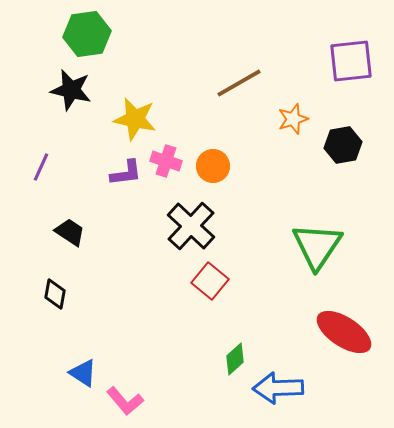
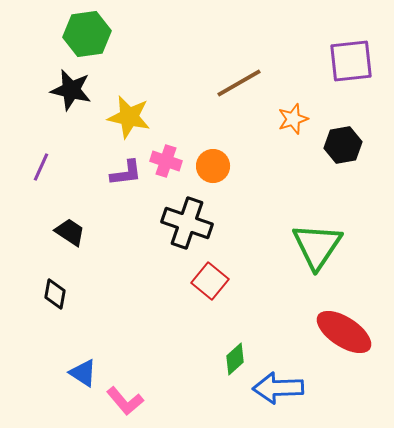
yellow star: moved 6 px left, 2 px up
black cross: moved 4 px left, 3 px up; rotated 24 degrees counterclockwise
